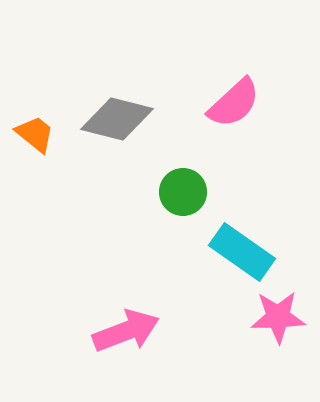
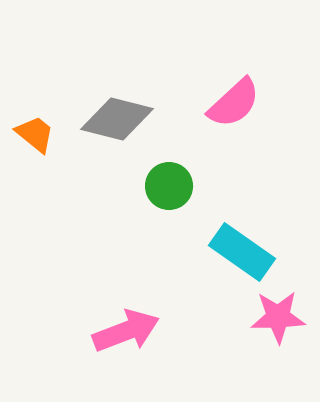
green circle: moved 14 px left, 6 px up
